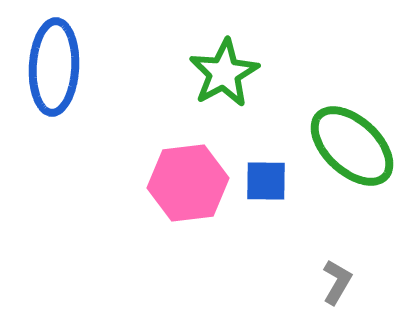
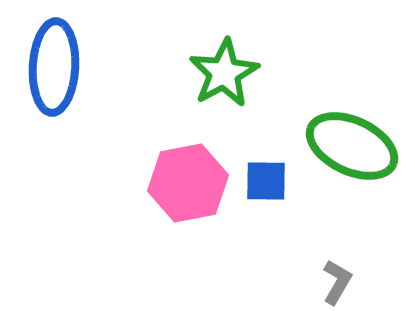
green ellipse: rotated 18 degrees counterclockwise
pink hexagon: rotated 4 degrees counterclockwise
